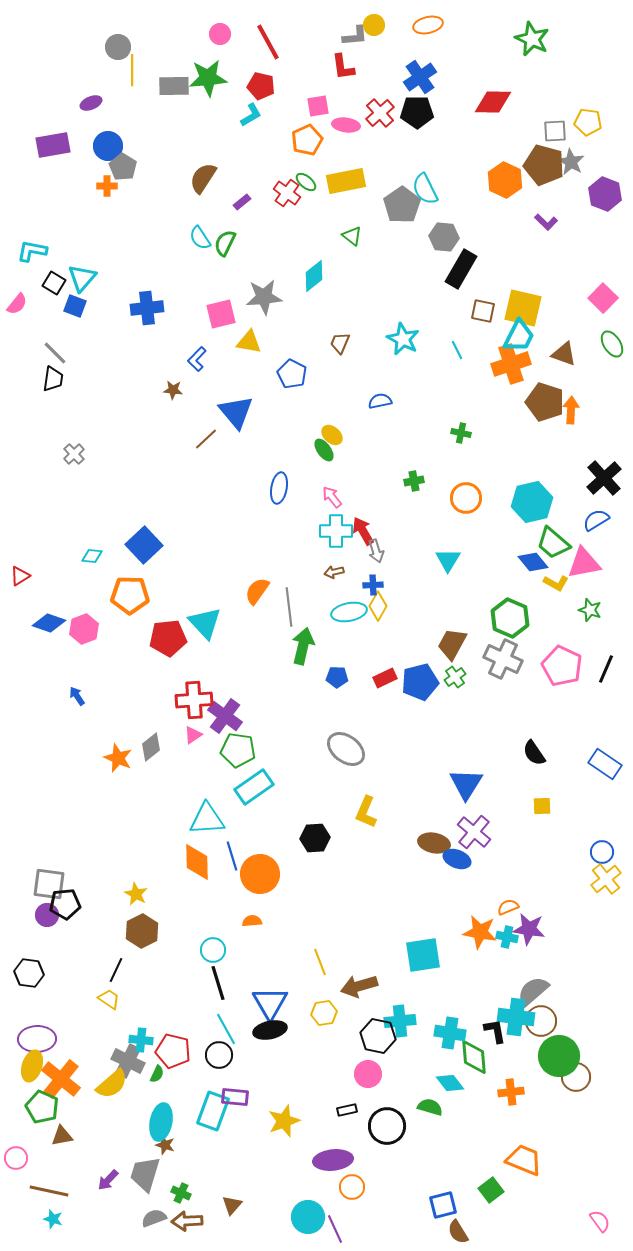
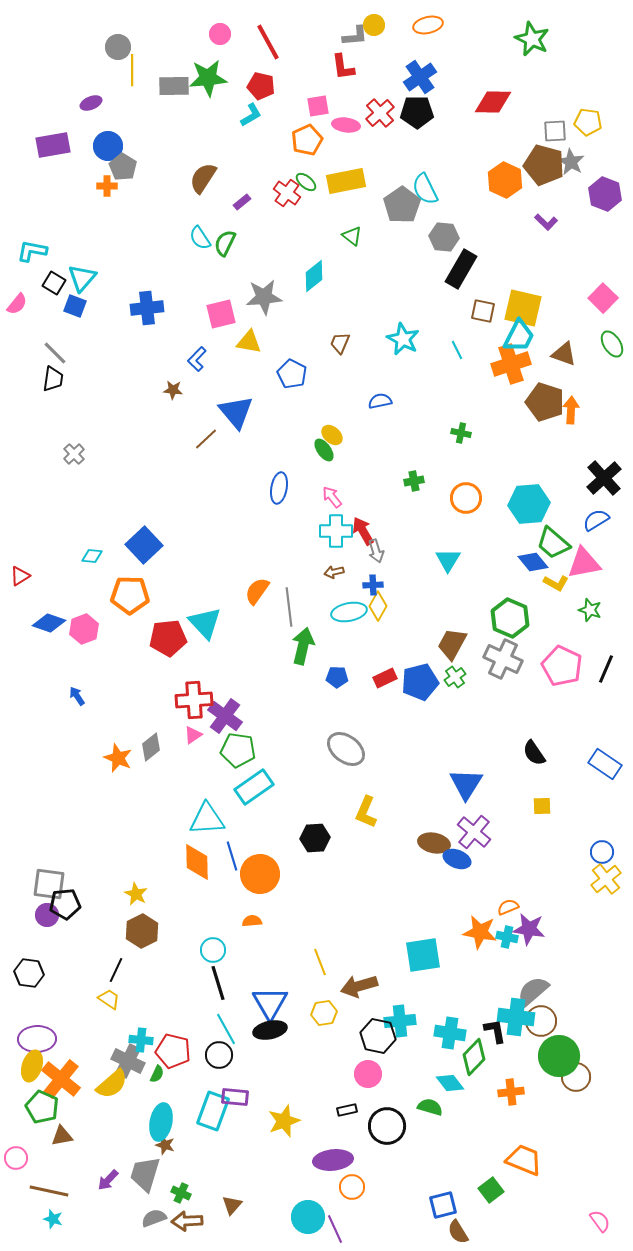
cyan hexagon at (532, 502): moved 3 px left, 2 px down; rotated 9 degrees clockwise
green diamond at (474, 1057): rotated 48 degrees clockwise
